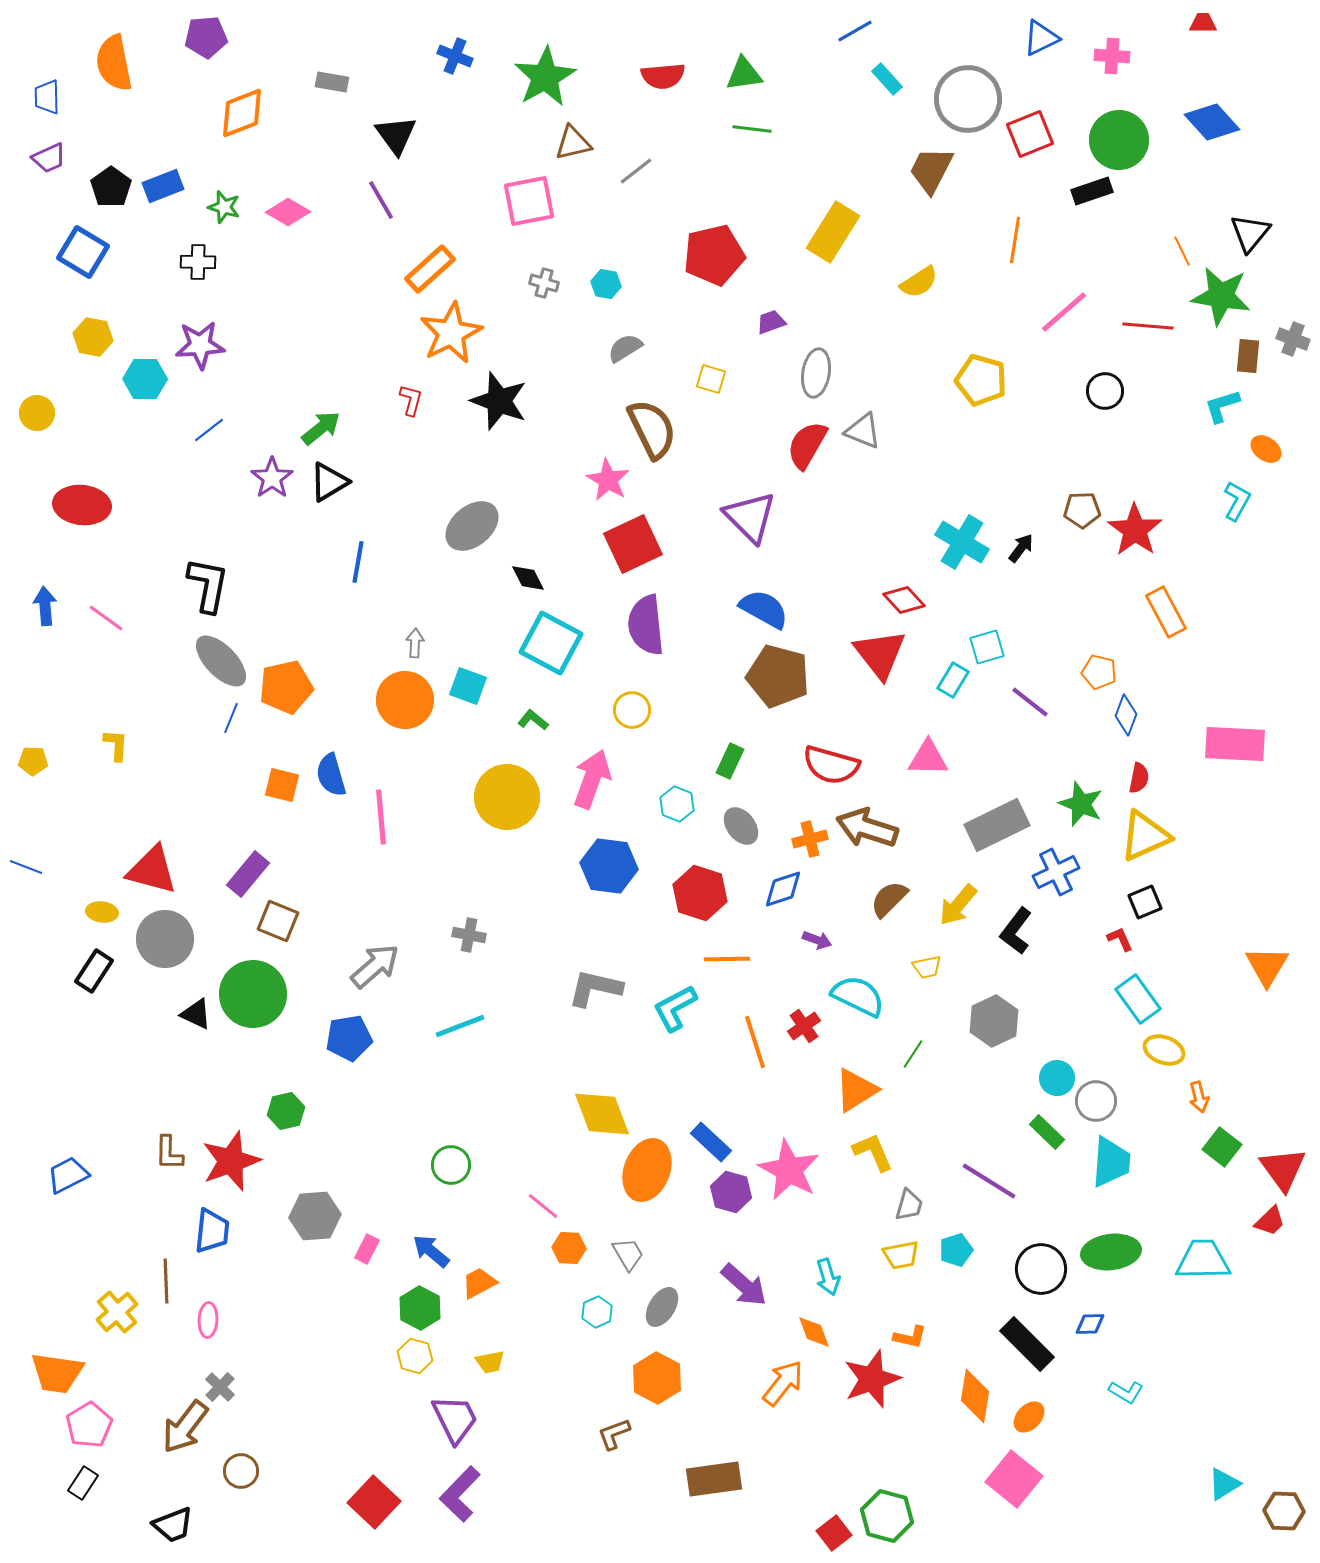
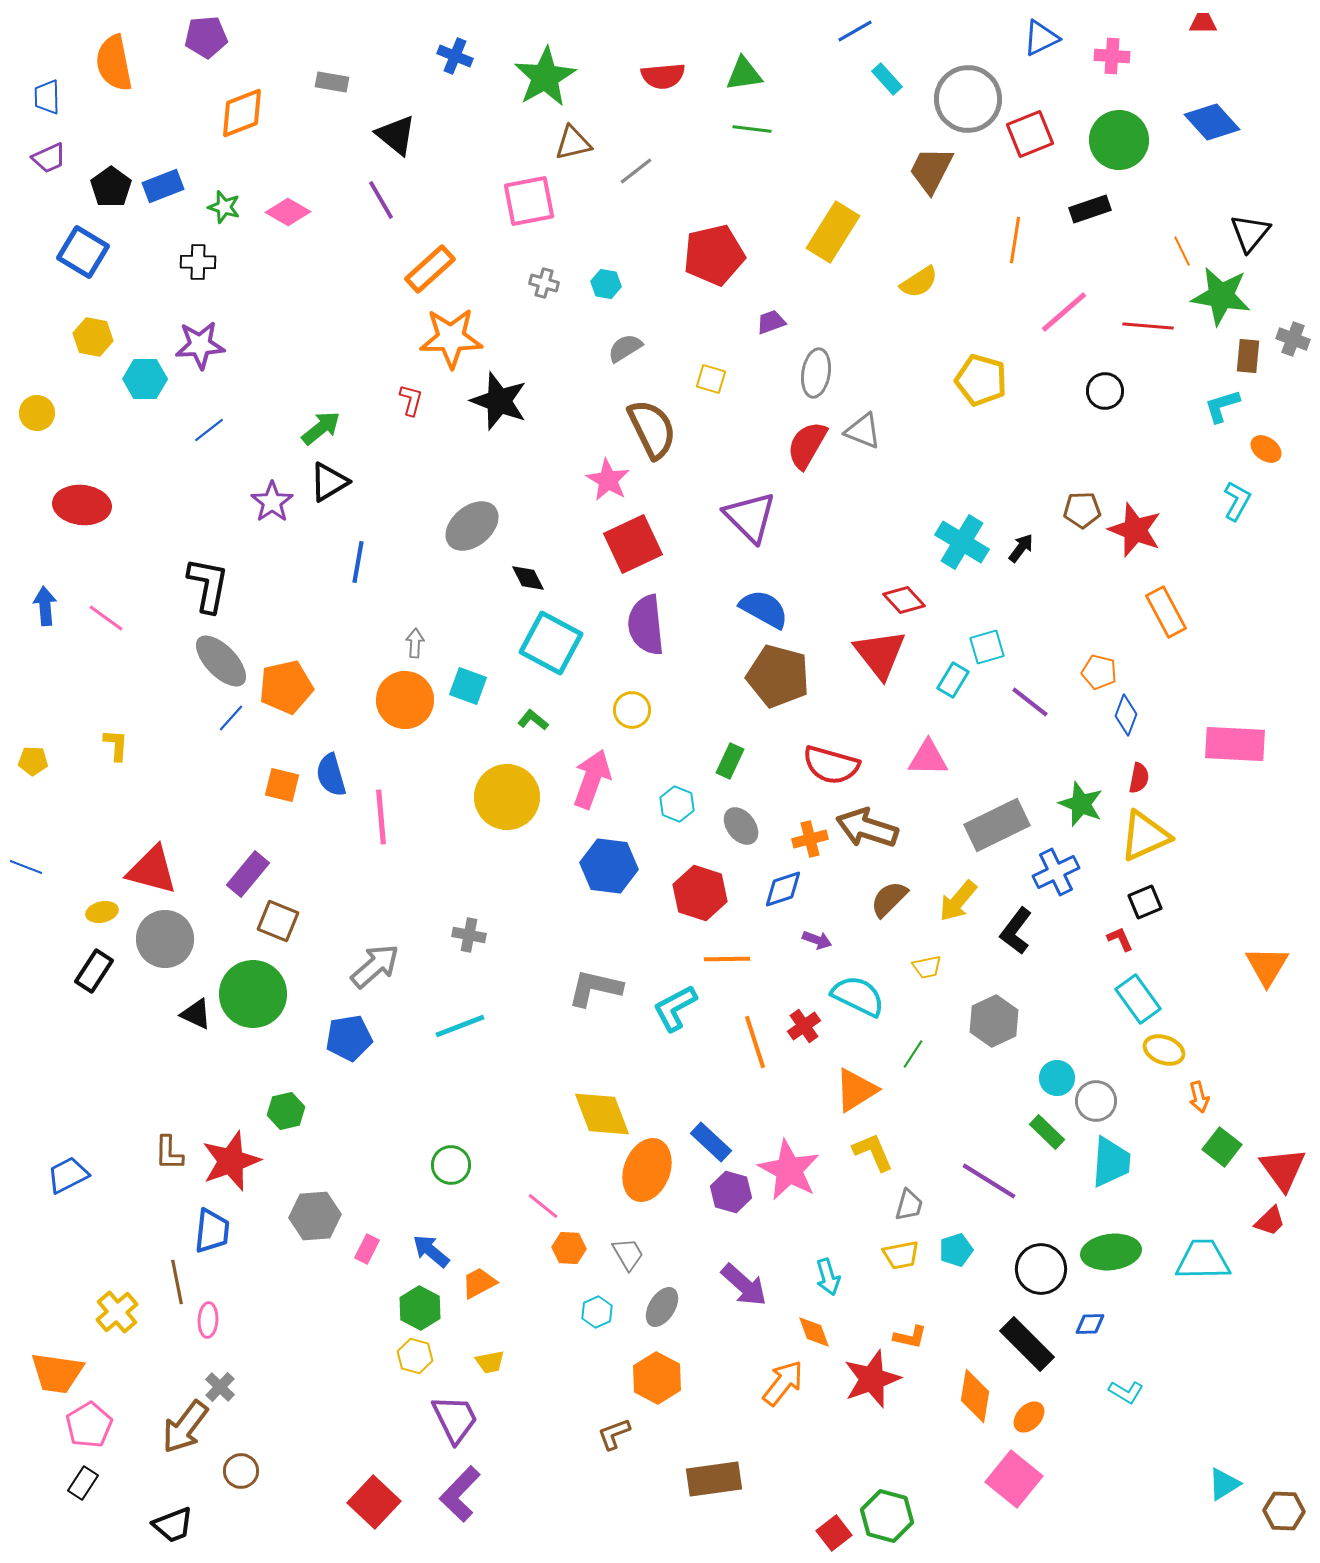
black triangle at (396, 135): rotated 15 degrees counterclockwise
black rectangle at (1092, 191): moved 2 px left, 18 px down
orange star at (451, 333): moved 5 px down; rotated 26 degrees clockwise
purple star at (272, 478): moved 24 px down
red star at (1135, 530): rotated 14 degrees counterclockwise
blue line at (231, 718): rotated 20 degrees clockwise
yellow arrow at (958, 905): moved 4 px up
yellow ellipse at (102, 912): rotated 20 degrees counterclockwise
brown line at (166, 1281): moved 11 px right, 1 px down; rotated 9 degrees counterclockwise
